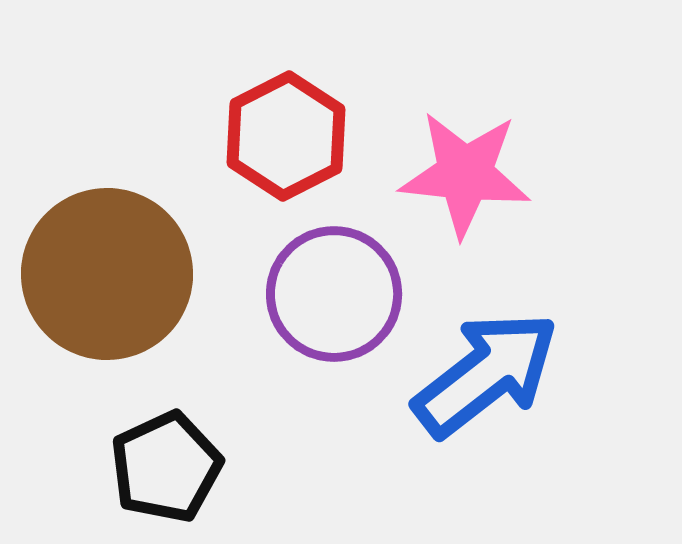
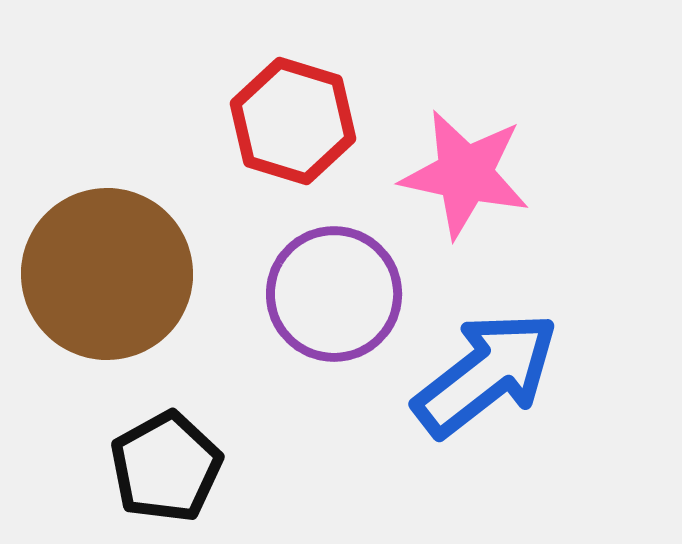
red hexagon: moved 7 px right, 15 px up; rotated 16 degrees counterclockwise
pink star: rotated 6 degrees clockwise
black pentagon: rotated 4 degrees counterclockwise
